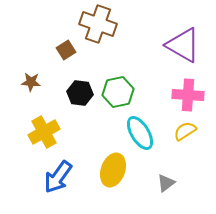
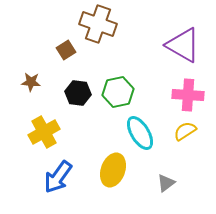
black hexagon: moved 2 px left
